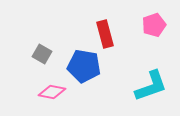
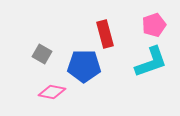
blue pentagon: rotated 8 degrees counterclockwise
cyan L-shape: moved 24 px up
